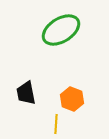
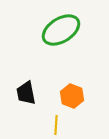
orange hexagon: moved 3 px up
yellow line: moved 1 px down
